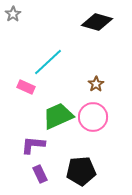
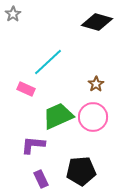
pink rectangle: moved 2 px down
purple rectangle: moved 1 px right, 5 px down
